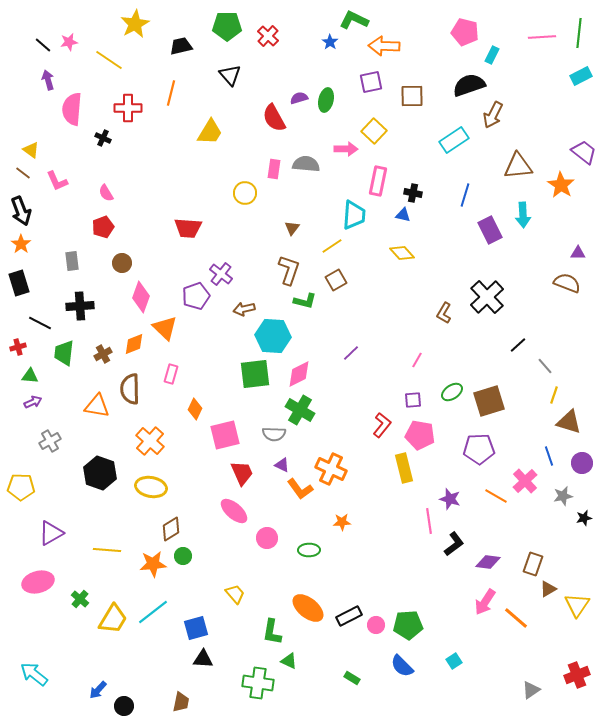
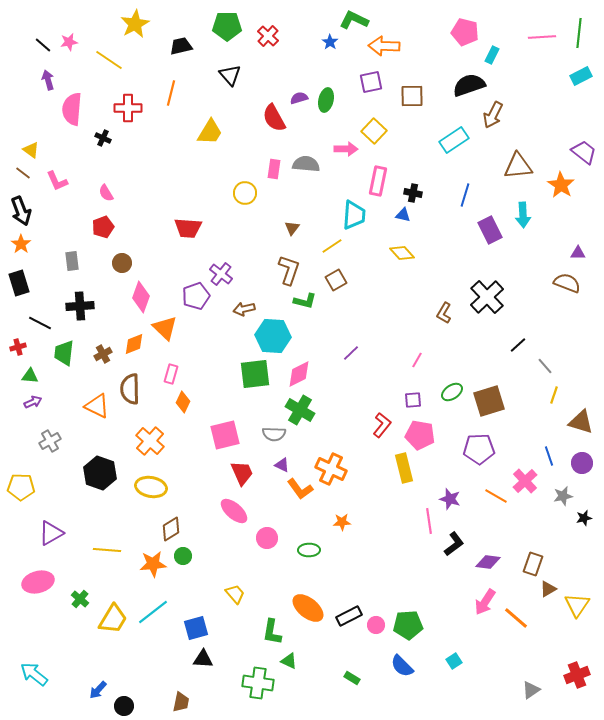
orange triangle at (97, 406): rotated 16 degrees clockwise
orange diamond at (195, 409): moved 12 px left, 7 px up
brown triangle at (569, 422): moved 12 px right
